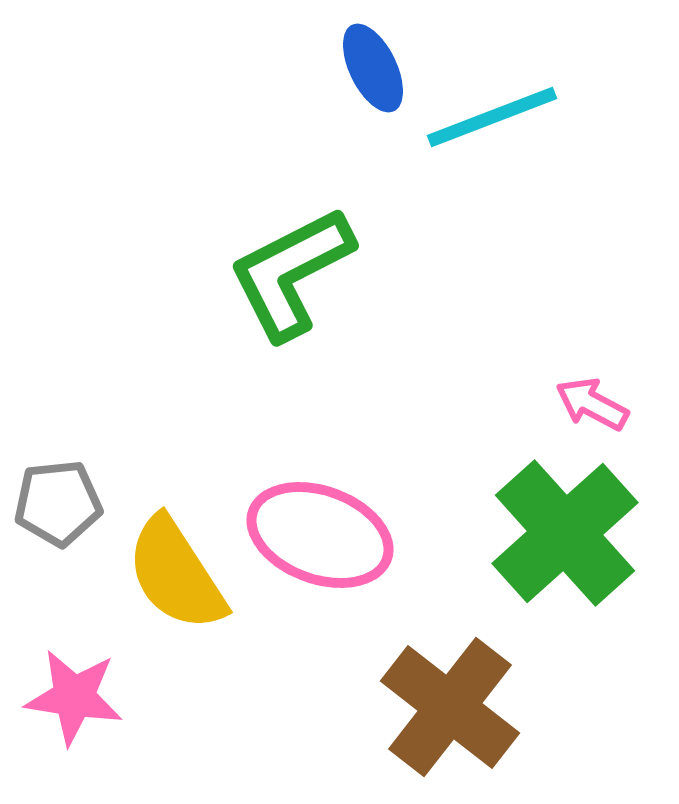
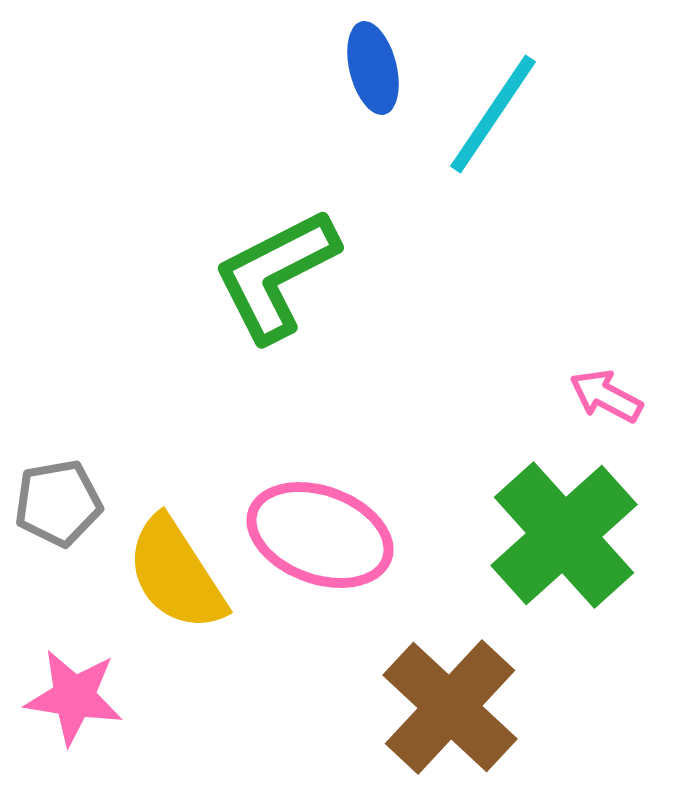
blue ellipse: rotated 12 degrees clockwise
cyan line: moved 1 px right, 3 px up; rotated 35 degrees counterclockwise
green L-shape: moved 15 px left, 2 px down
pink arrow: moved 14 px right, 8 px up
gray pentagon: rotated 4 degrees counterclockwise
green cross: moved 1 px left, 2 px down
brown cross: rotated 5 degrees clockwise
